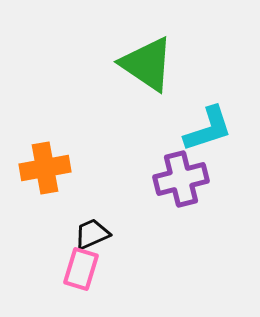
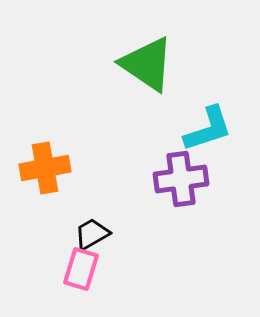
purple cross: rotated 6 degrees clockwise
black trapezoid: rotated 6 degrees counterclockwise
